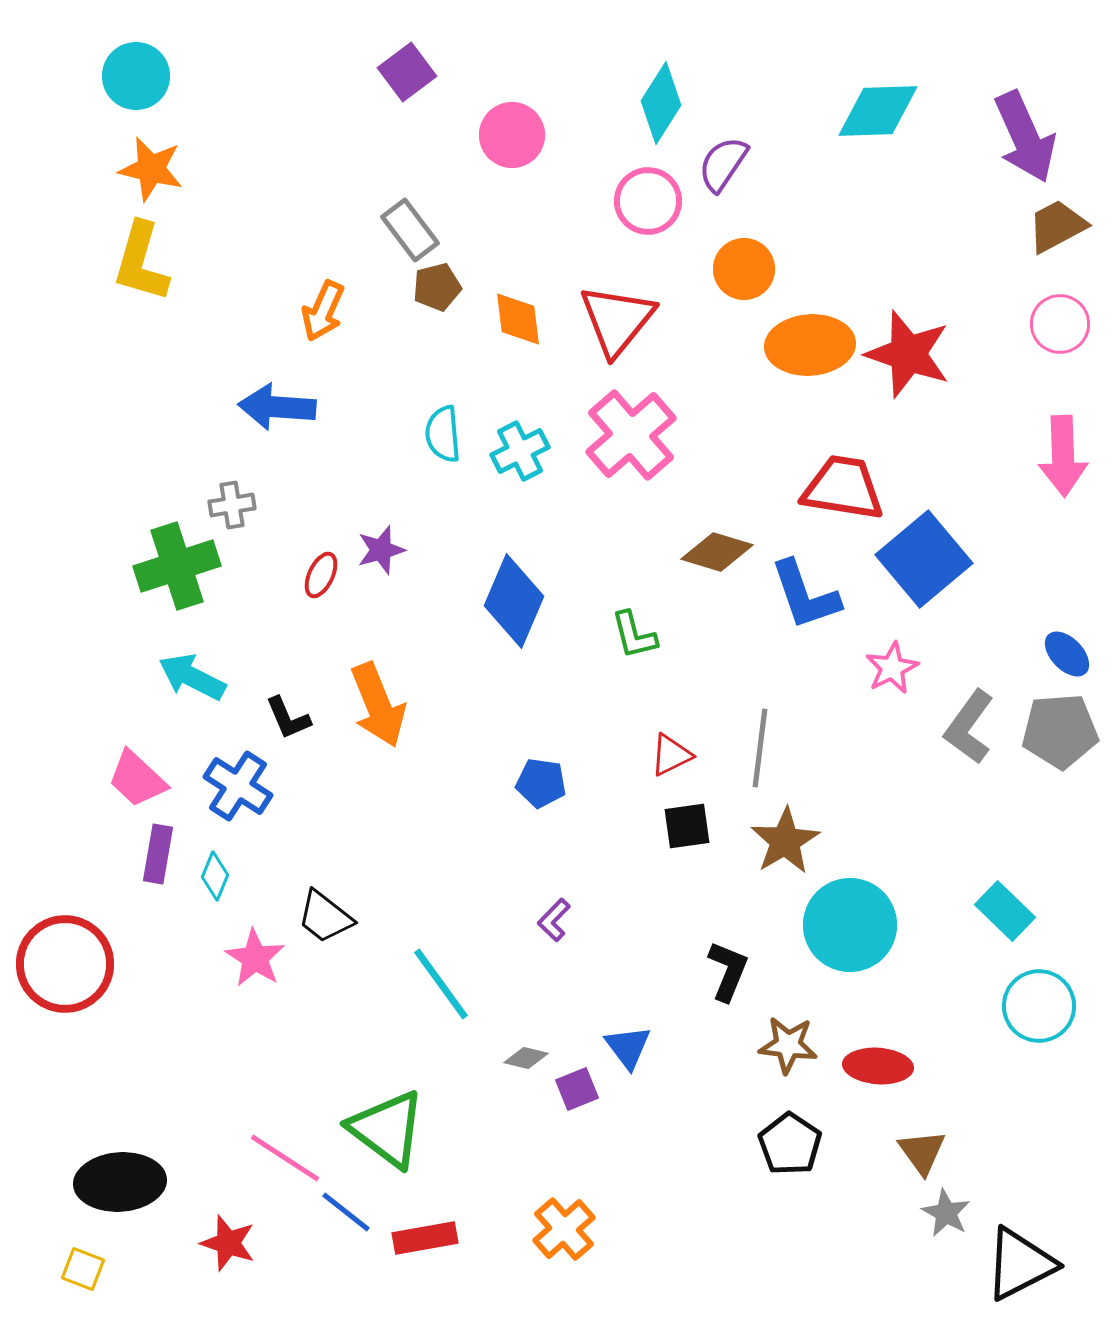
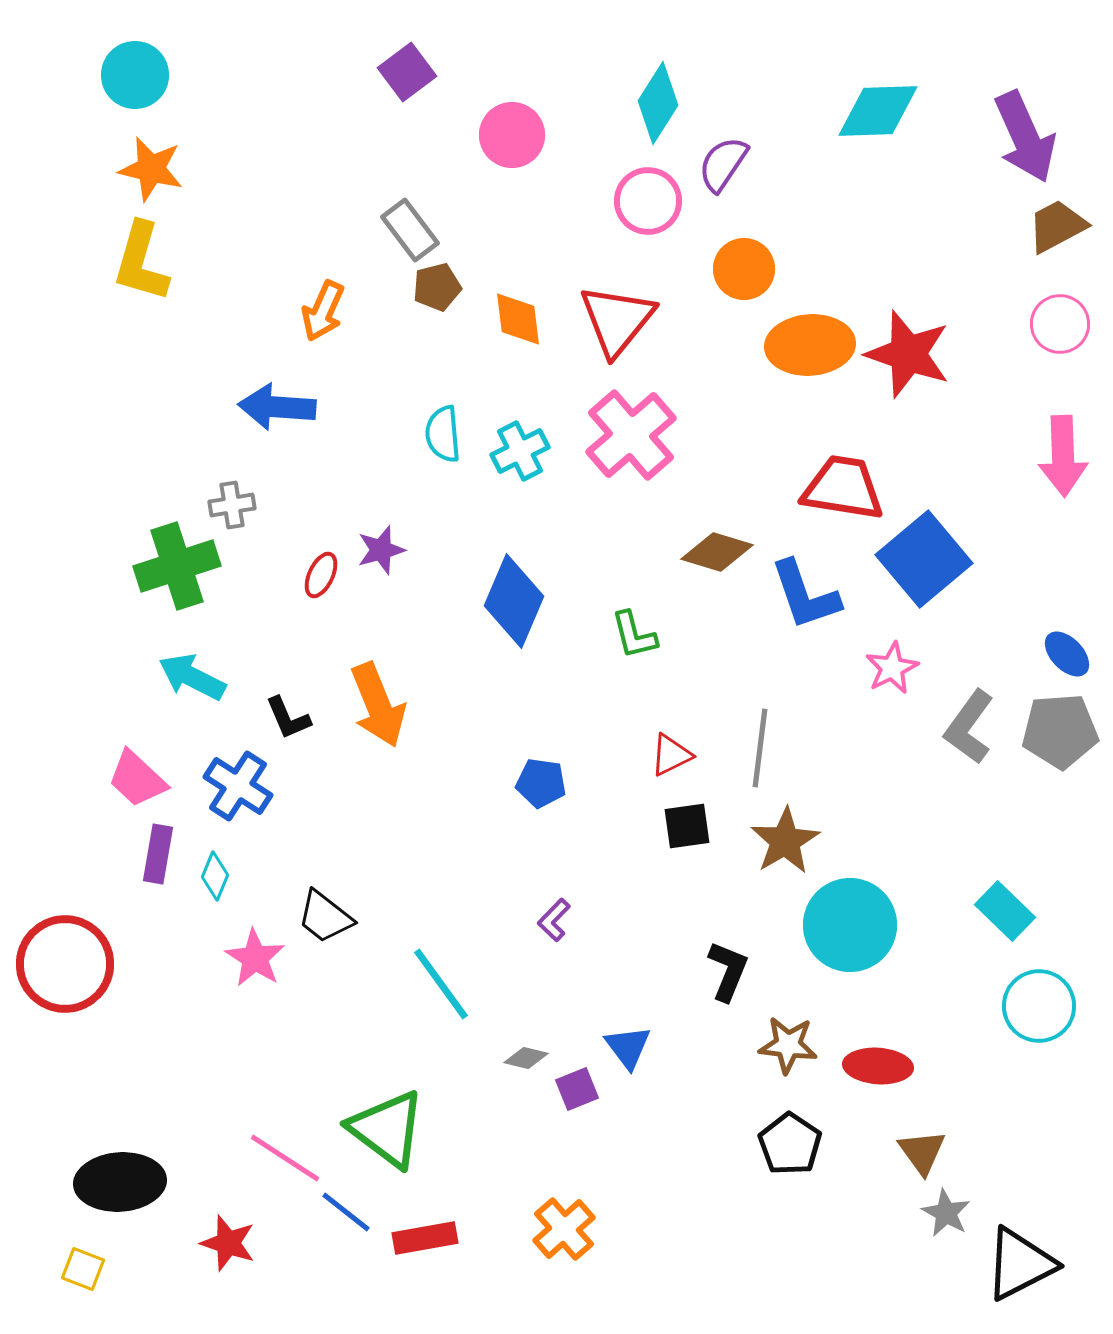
cyan circle at (136, 76): moved 1 px left, 1 px up
cyan diamond at (661, 103): moved 3 px left
